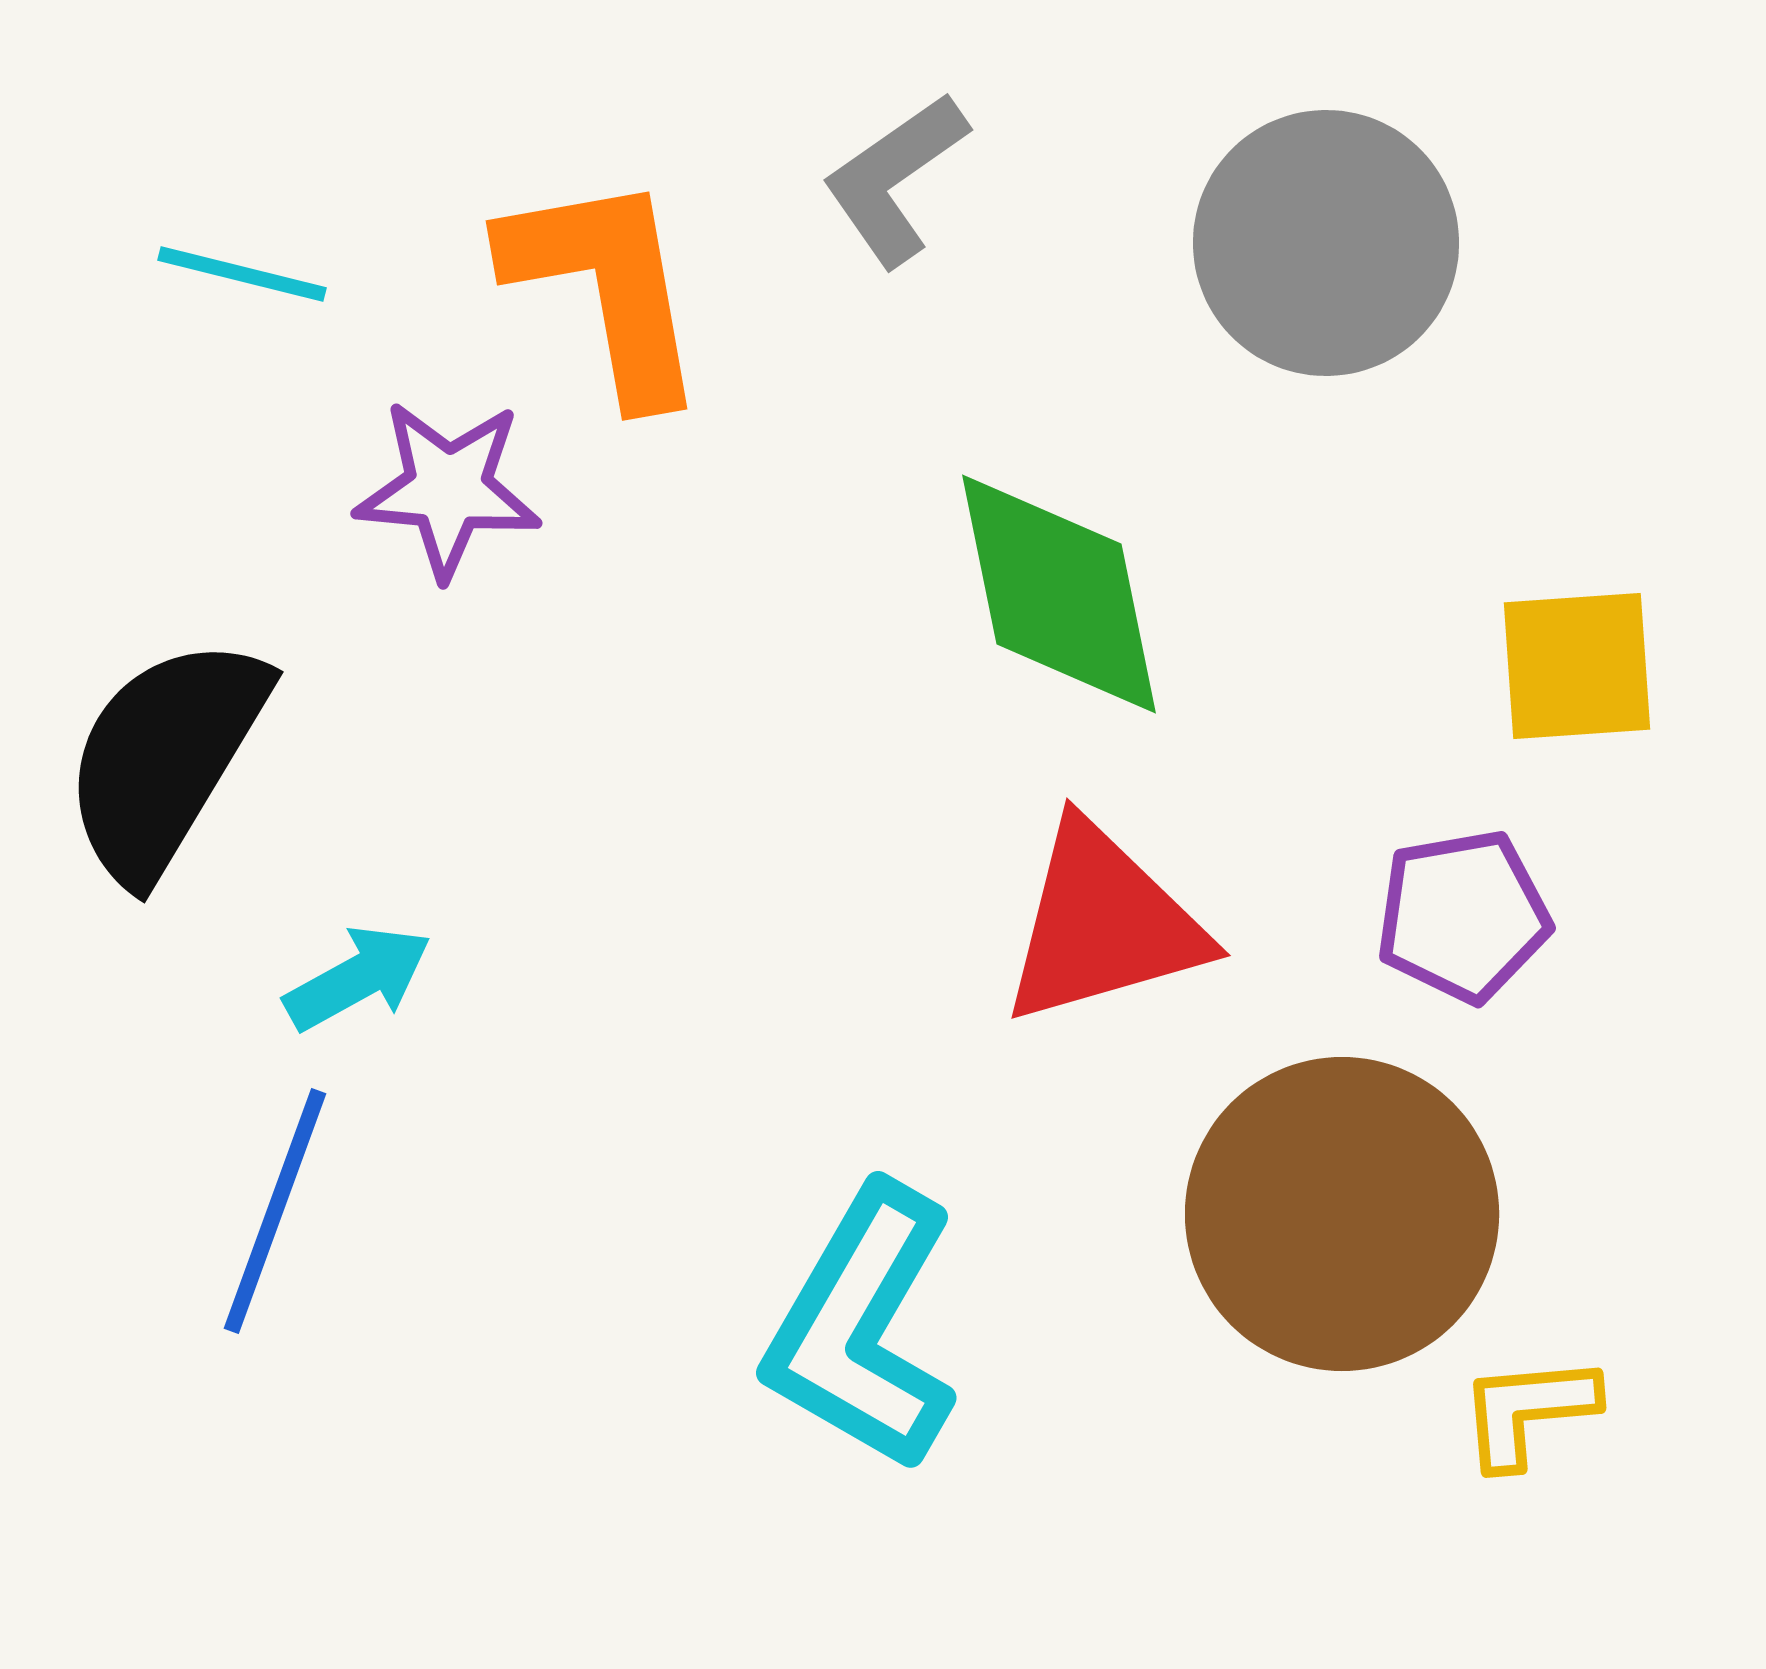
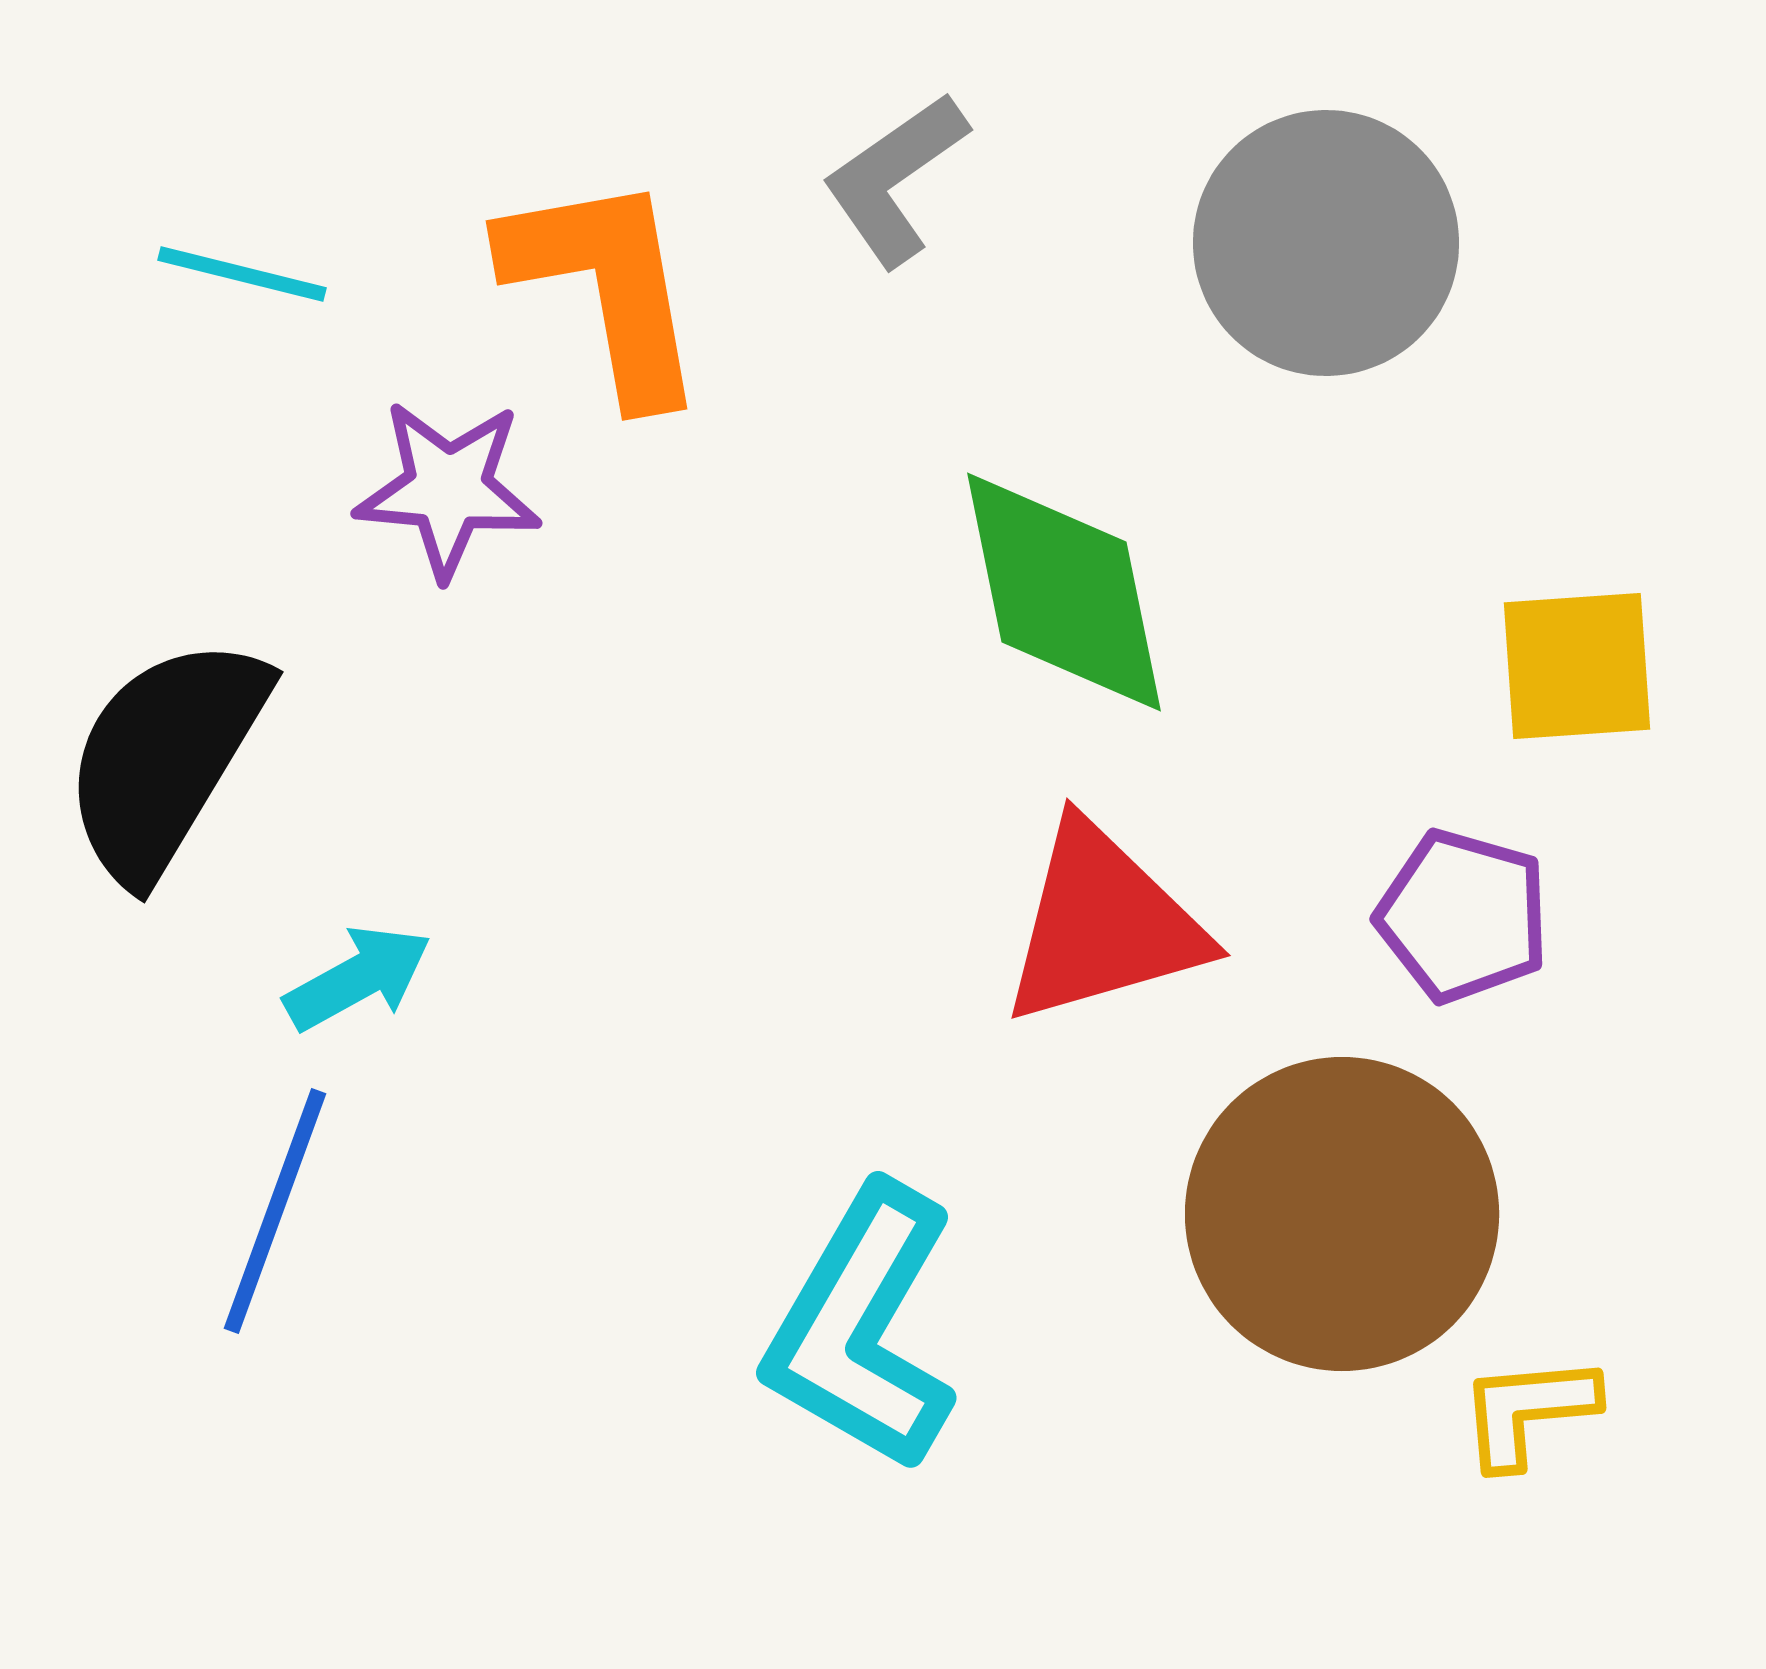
green diamond: moved 5 px right, 2 px up
purple pentagon: rotated 26 degrees clockwise
